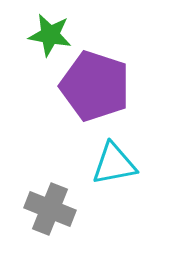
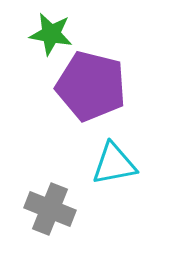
green star: moved 1 px right, 1 px up
purple pentagon: moved 4 px left; rotated 4 degrees counterclockwise
